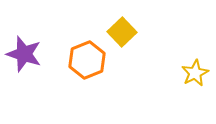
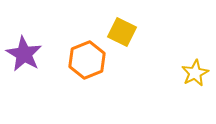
yellow square: rotated 20 degrees counterclockwise
purple star: rotated 12 degrees clockwise
